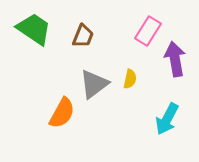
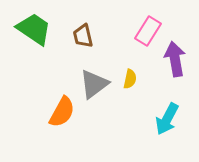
brown trapezoid: rotated 145 degrees clockwise
orange semicircle: moved 1 px up
